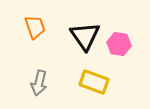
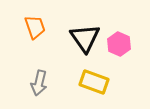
black triangle: moved 2 px down
pink hexagon: rotated 15 degrees clockwise
